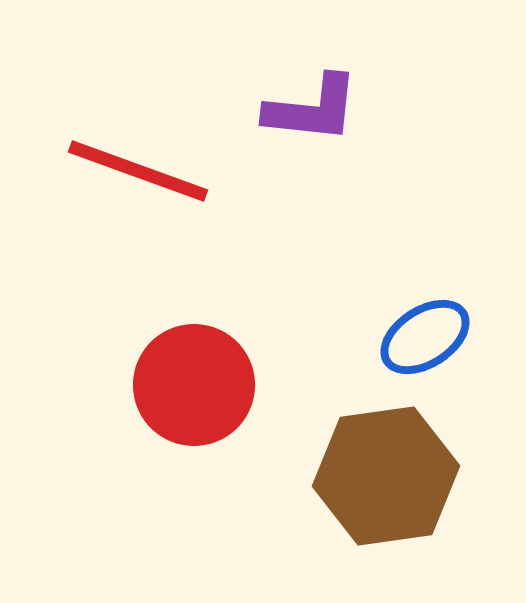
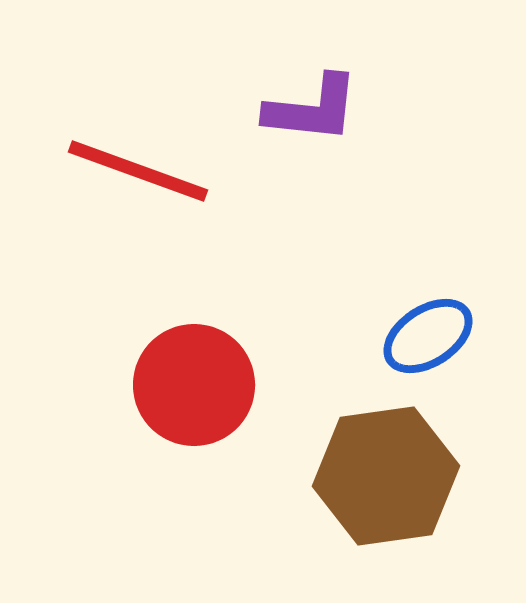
blue ellipse: moved 3 px right, 1 px up
